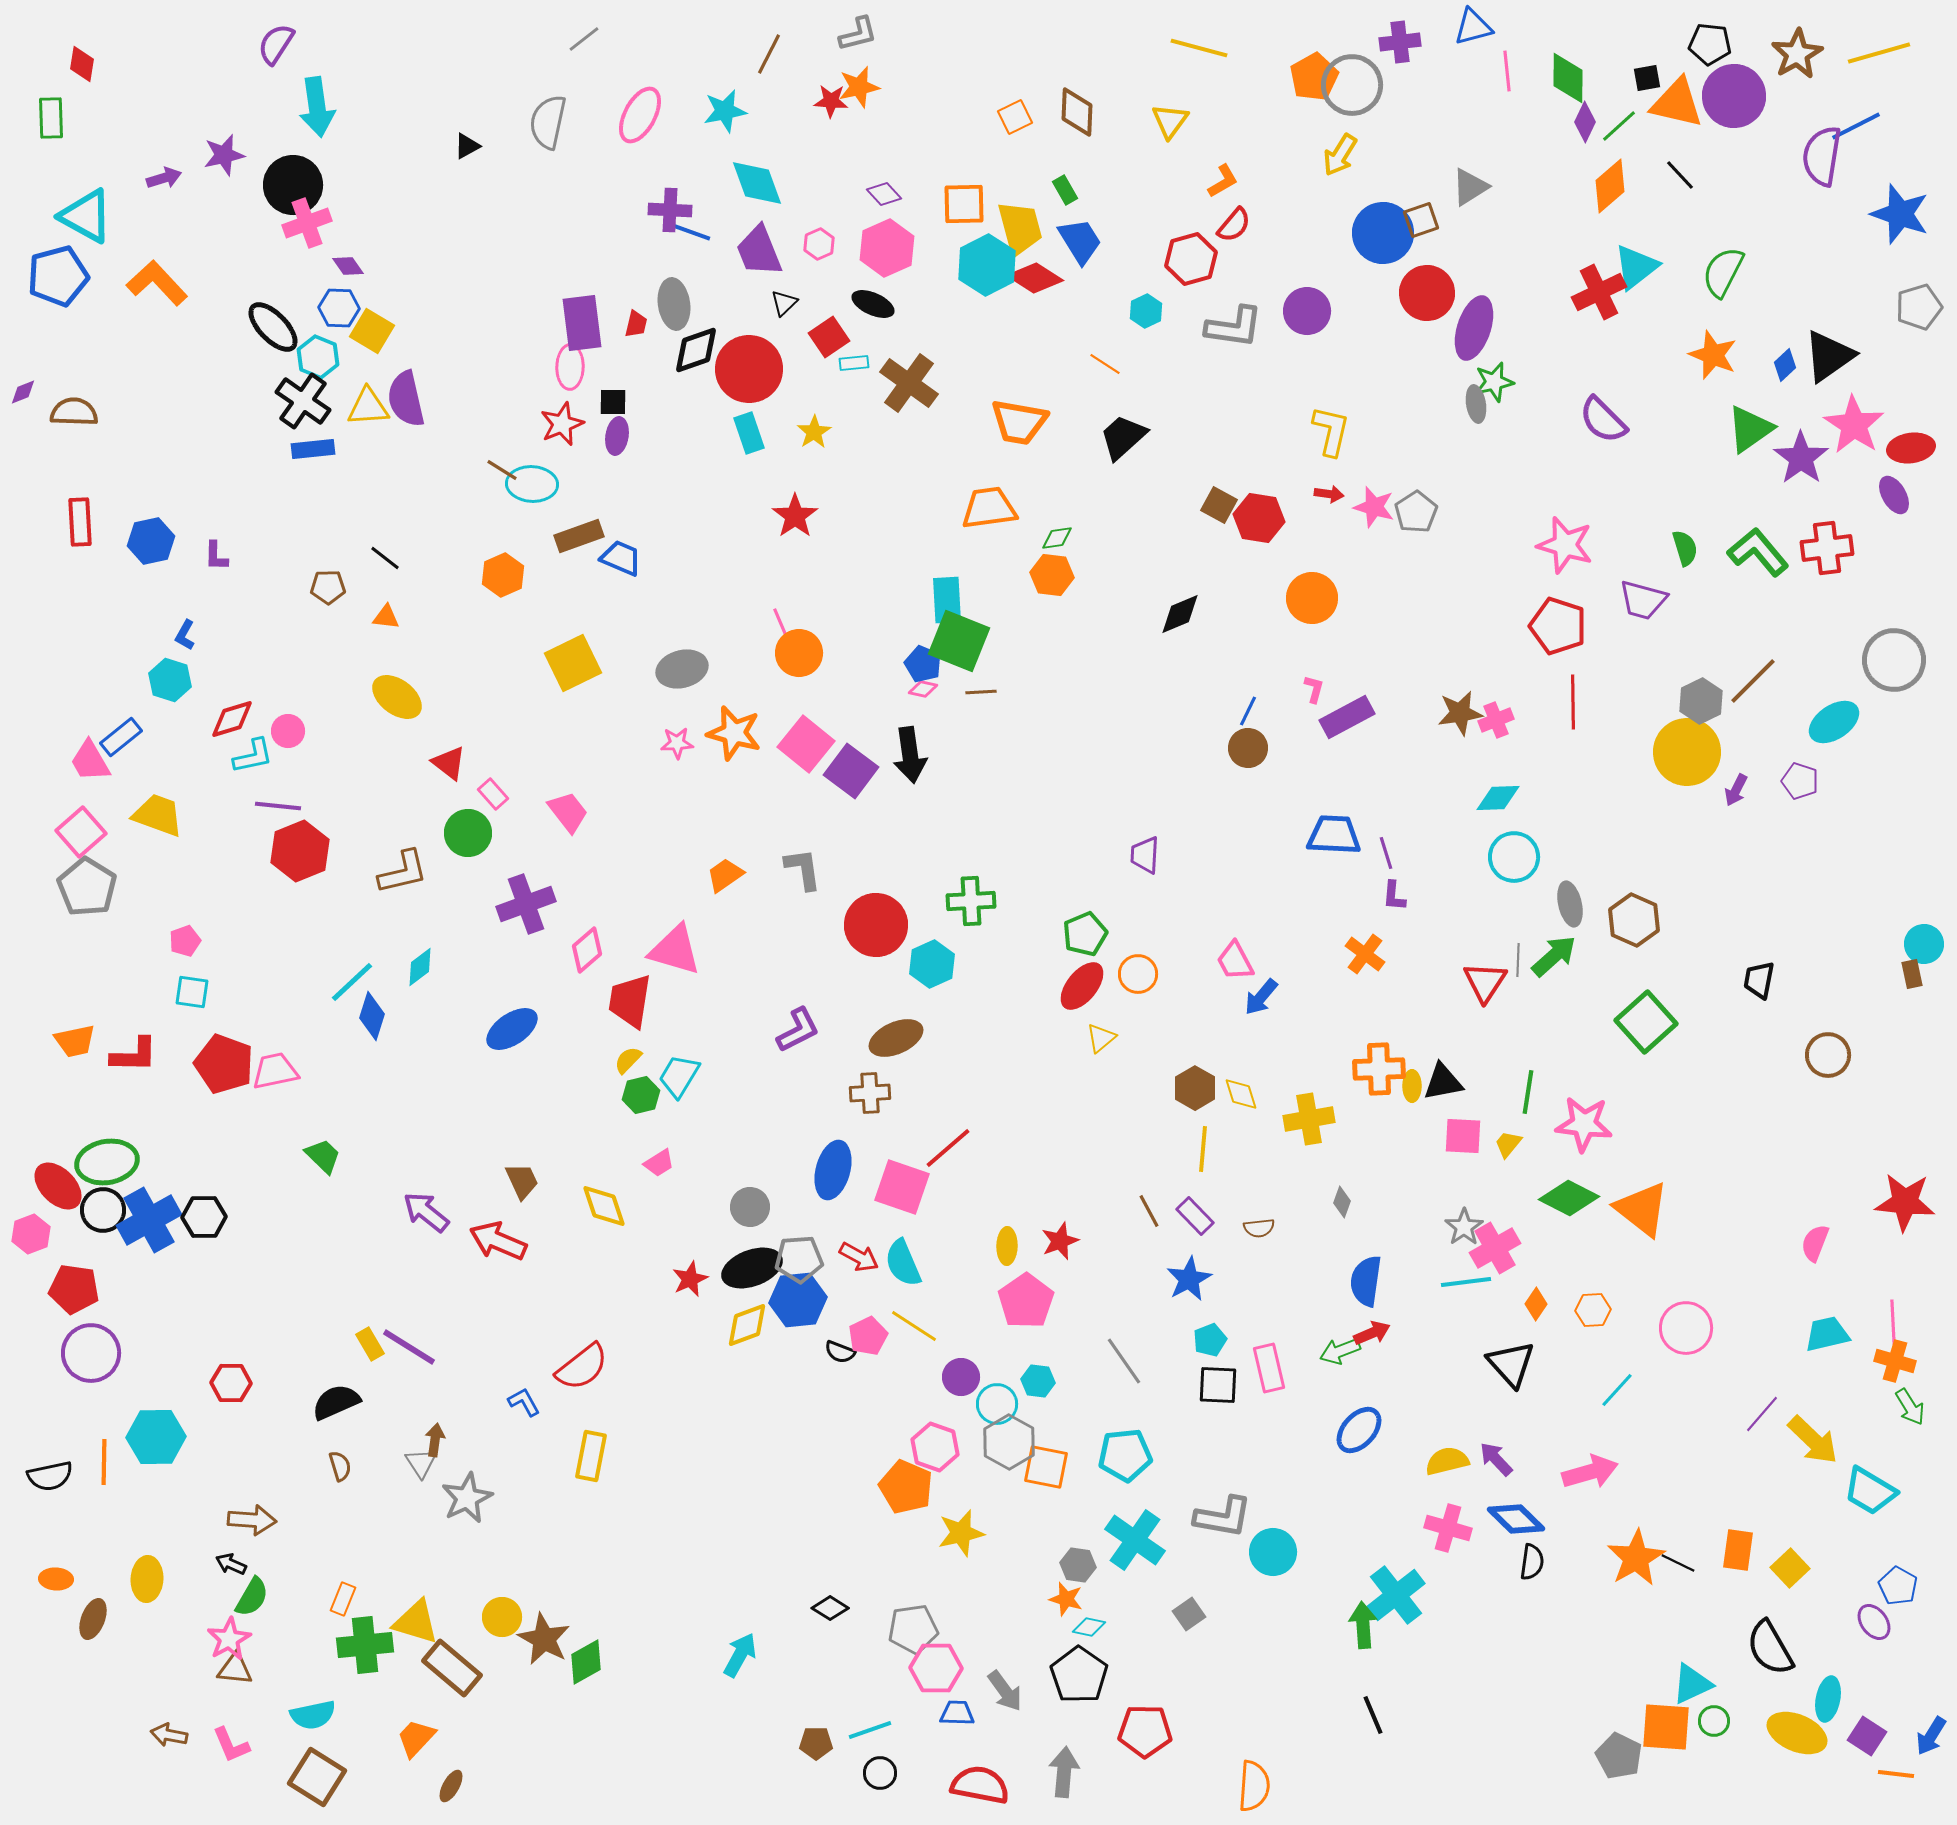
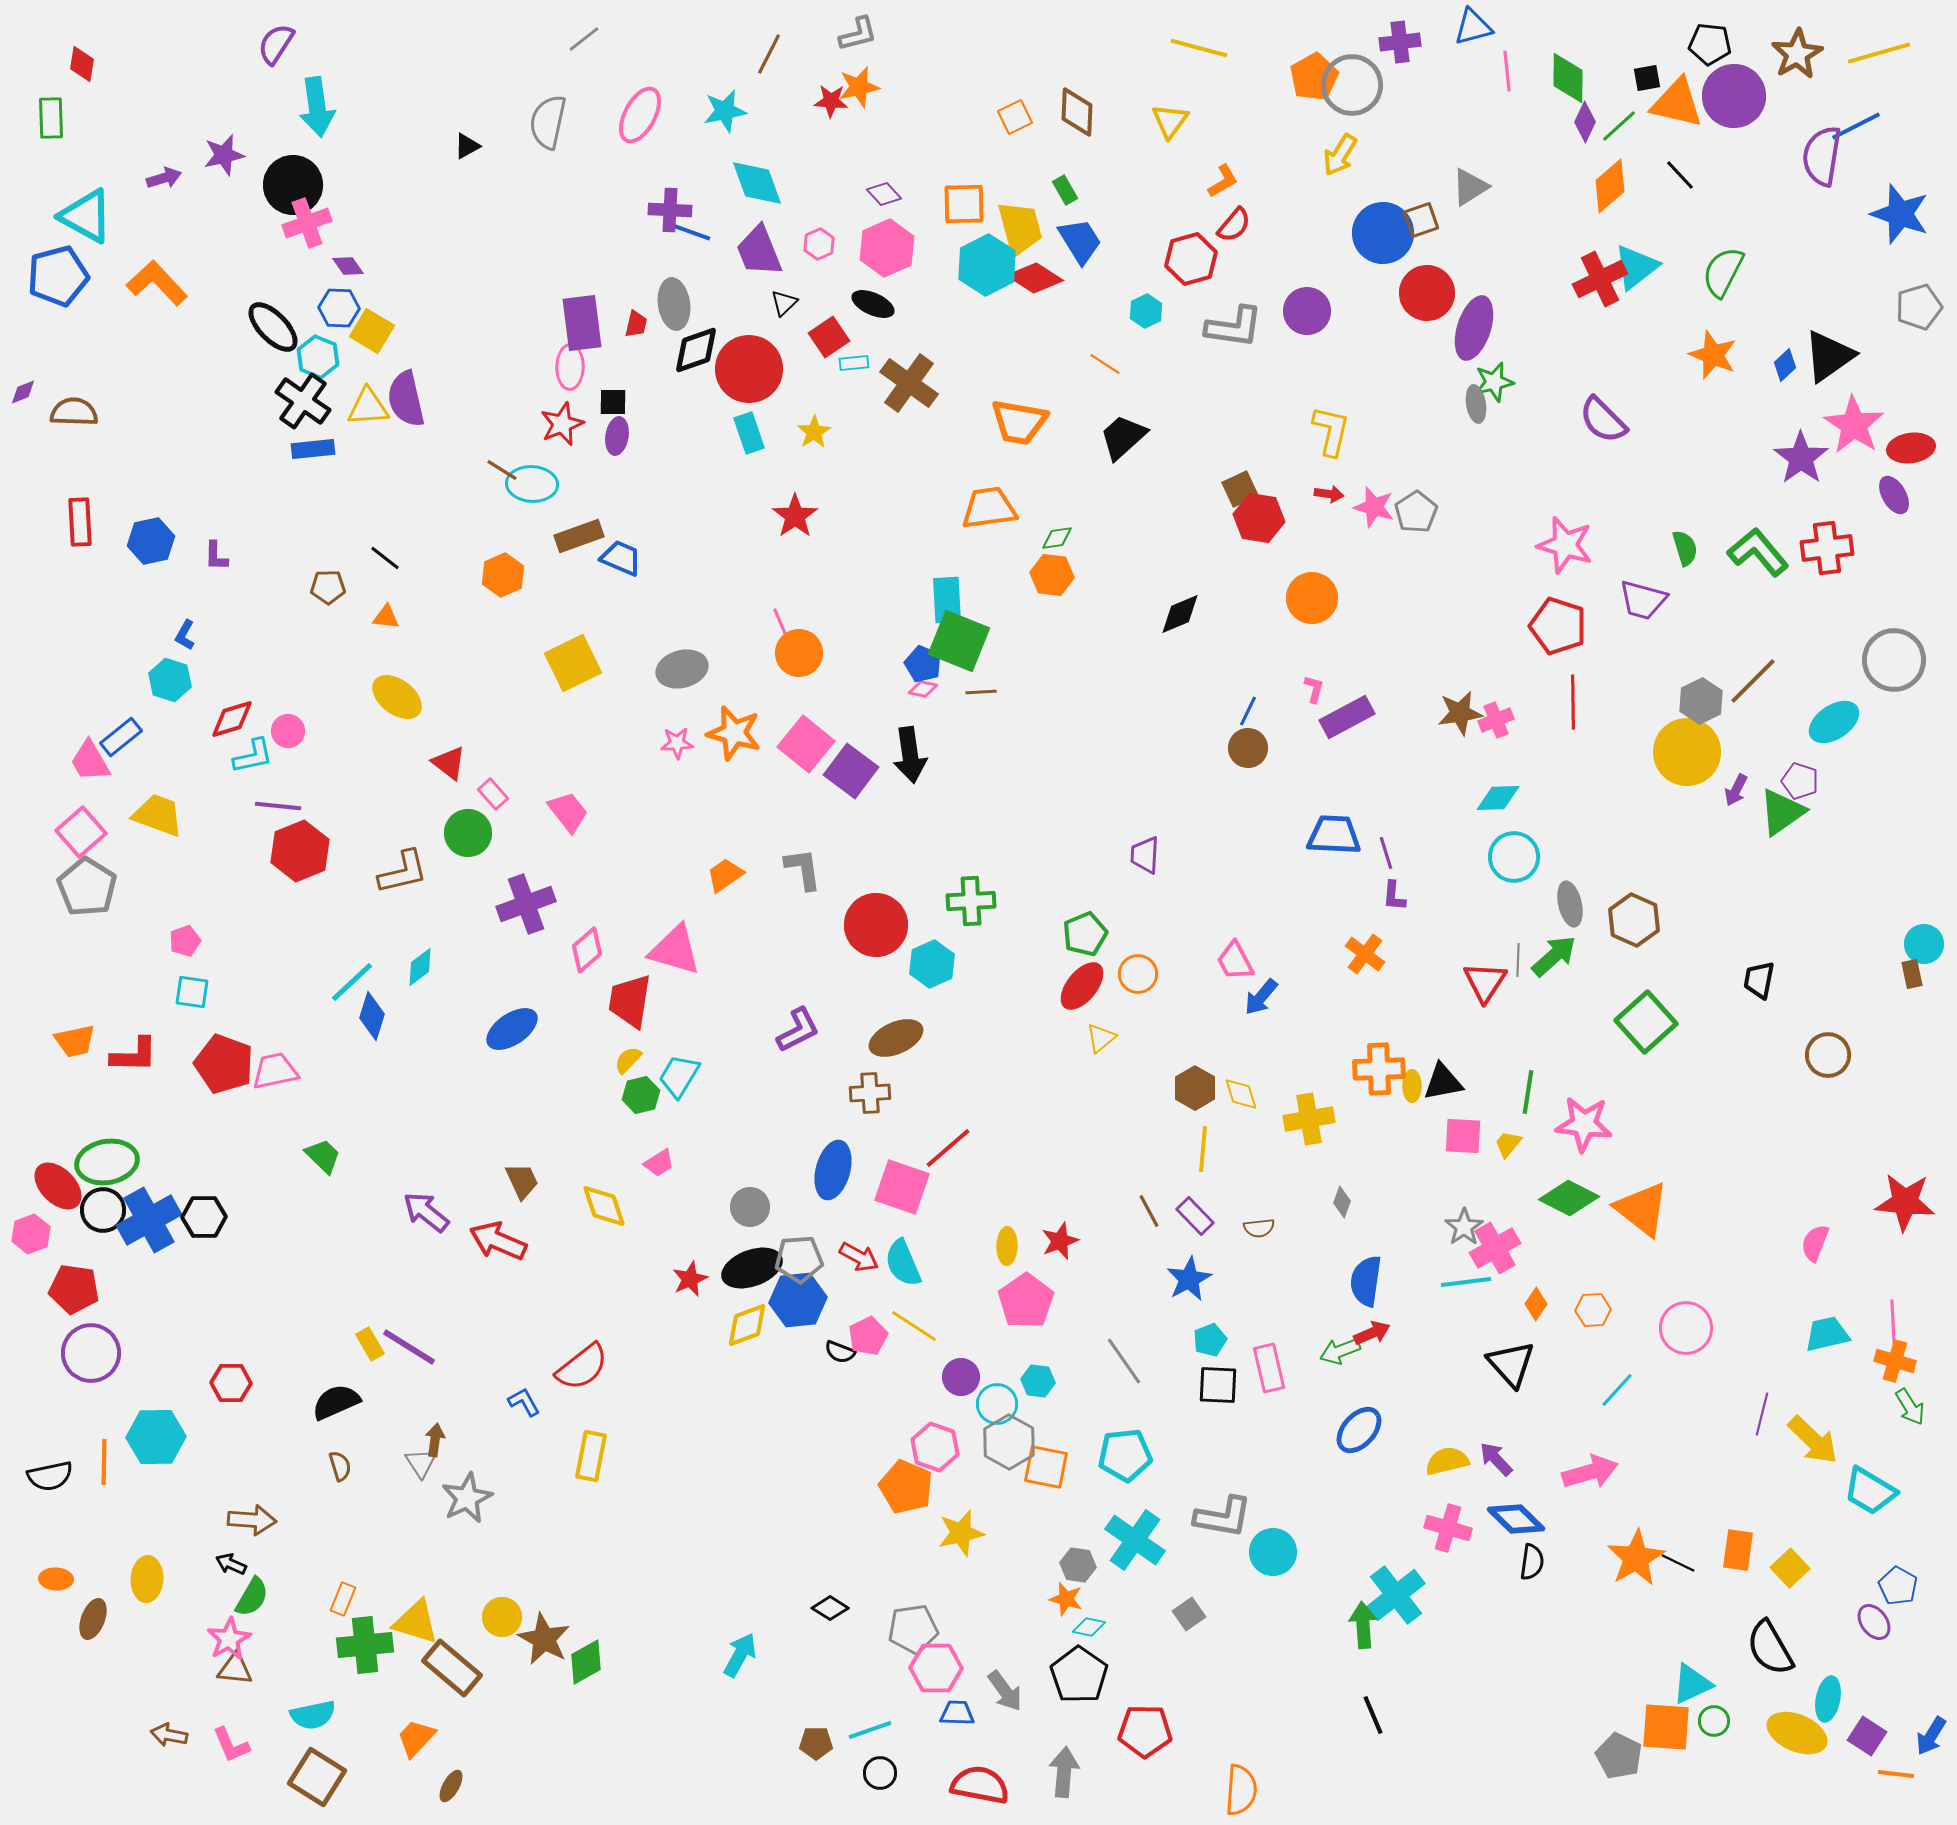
red cross at (1599, 292): moved 1 px right, 13 px up
green triangle at (1750, 429): moved 32 px right, 383 px down
brown square at (1219, 505): moved 21 px right, 16 px up; rotated 36 degrees clockwise
purple line at (1762, 1414): rotated 27 degrees counterclockwise
orange semicircle at (1254, 1786): moved 13 px left, 4 px down
